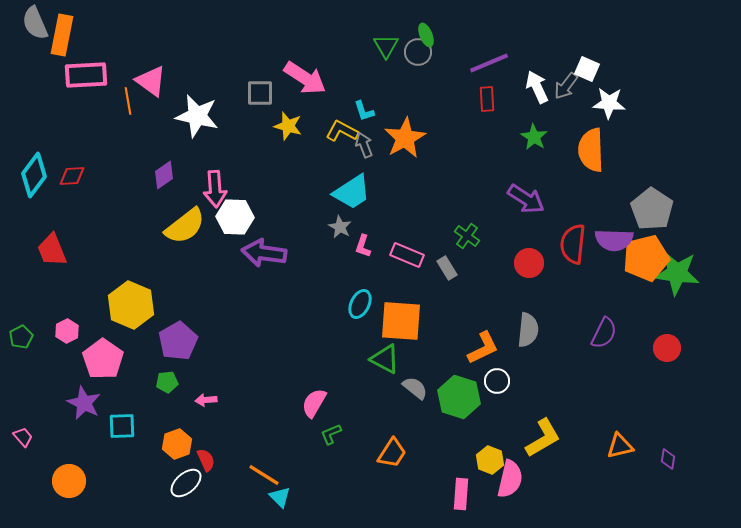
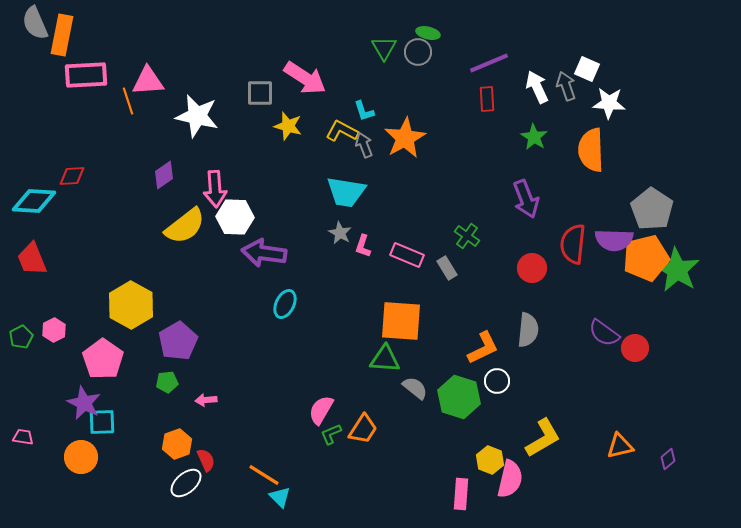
green ellipse at (426, 35): moved 2 px right, 2 px up; rotated 55 degrees counterclockwise
green triangle at (386, 46): moved 2 px left, 2 px down
pink triangle at (151, 81): moved 3 px left; rotated 40 degrees counterclockwise
gray arrow at (566, 86): rotated 124 degrees clockwise
orange line at (128, 101): rotated 8 degrees counterclockwise
cyan diamond at (34, 175): moved 26 px down; rotated 57 degrees clockwise
cyan trapezoid at (352, 192): moved 6 px left; rotated 42 degrees clockwise
purple arrow at (526, 199): rotated 36 degrees clockwise
gray star at (340, 227): moved 6 px down
red trapezoid at (52, 250): moved 20 px left, 9 px down
red circle at (529, 263): moved 3 px right, 5 px down
green star at (677, 273): moved 3 px up; rotated 24 degrees clockwise
cyan ellipse at (360, 304): moved 75 px left
yellow hexagon at (131, 305): rotated 6 degrees clockwise
pink hexagon at (67, 331): moved 13 px left, 1 px up
purple semicircle at (604, 333): rotated 100 degrees clockwise
red circle at (667, 348): moved 32 px left
green triangle at (385, 359): rotated 24 degrees counterclockwise
pink semicircle at (314, 403): moved 7 px right, 7 px down
cyan square at (122, 426): moved 20 px left, 4 px up
pink trapezoid at (23, 437): rotated 40 degrees counterclockwise
orange trapezoid at (392, 453): moved 29 px left, 24 px up
purple diamond at (668, 459): rotated 40 degrees clockwise
orange circle at (69, 481): moved 12 px right, 24 px up
